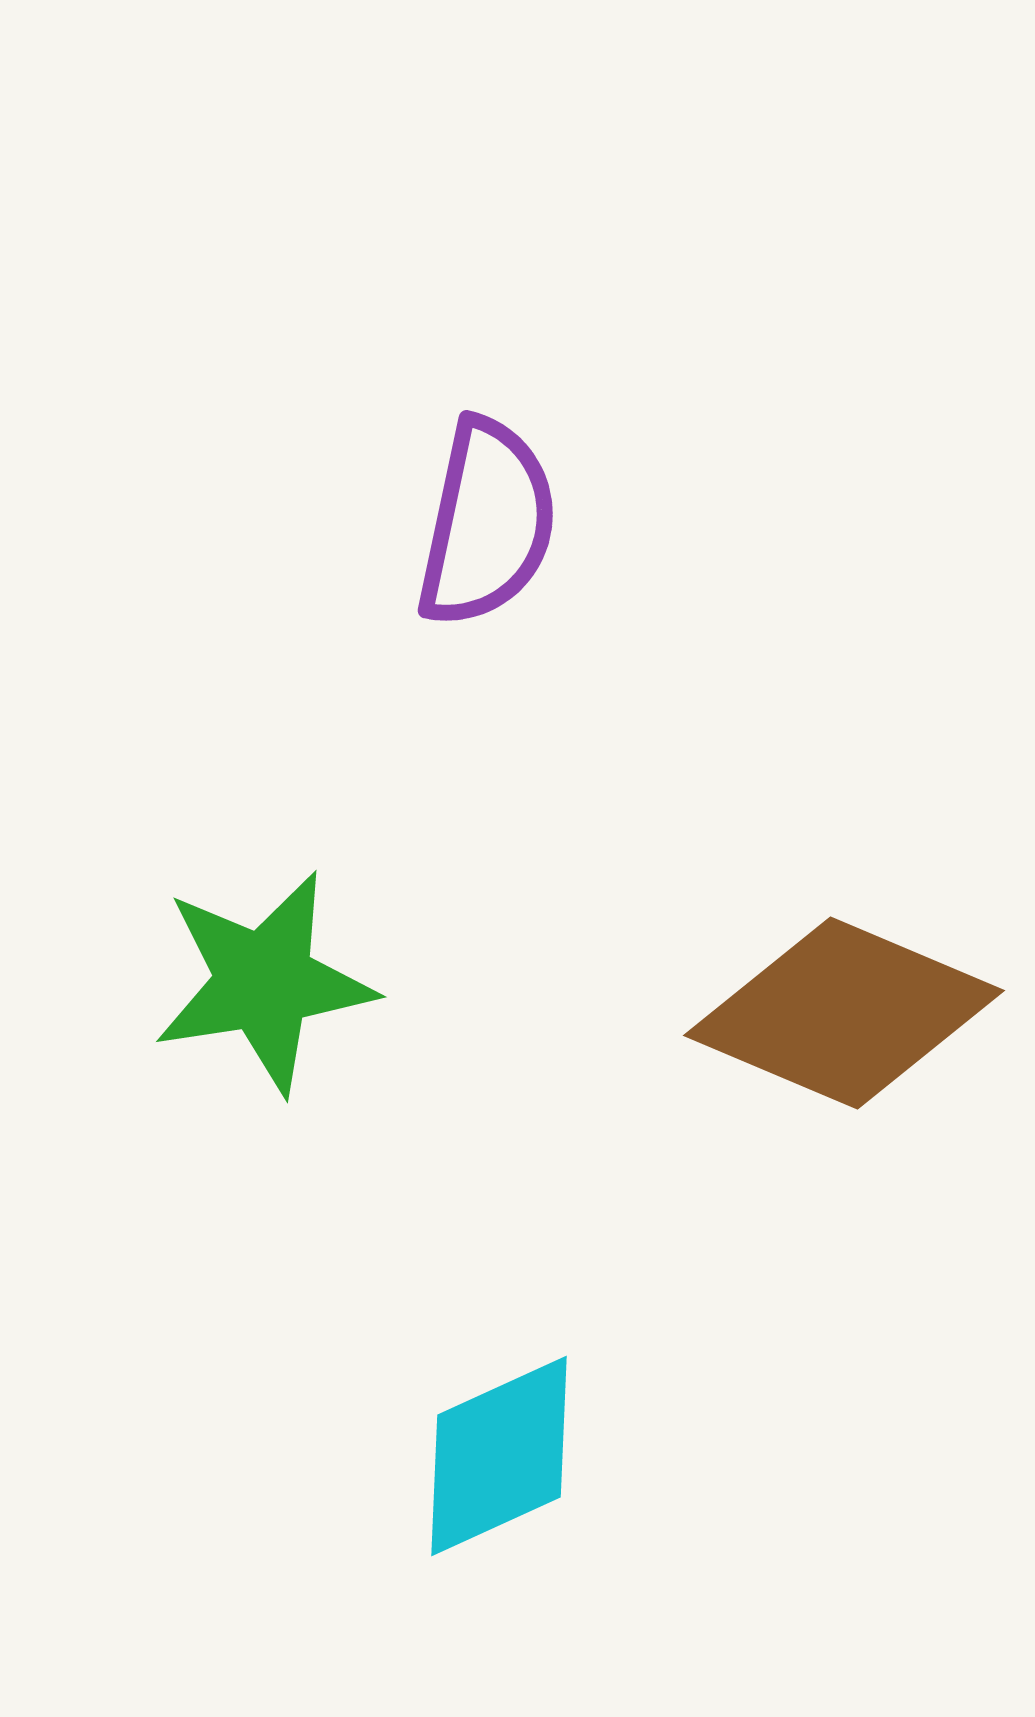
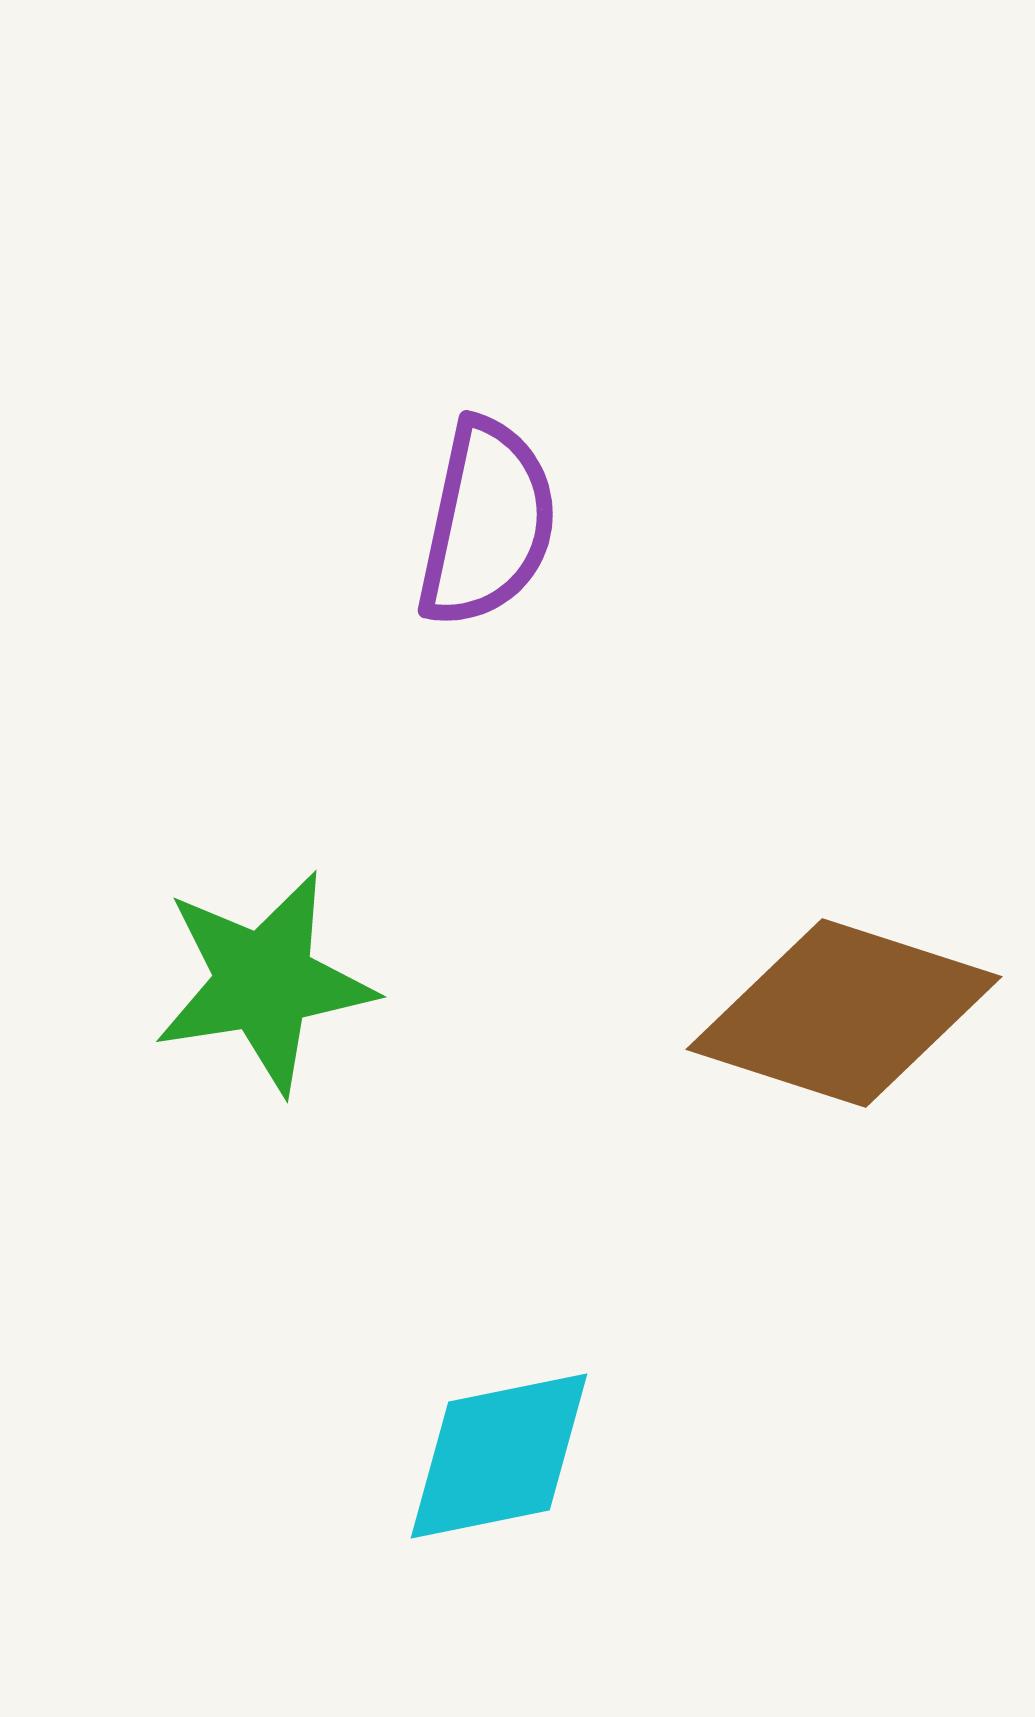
brown diamond: rotated 5 degrees counterclockwise
cyan diamond: rotated 13 degrees clockwise
